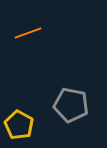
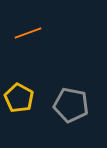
yellow pentagon: moved 27 px up
